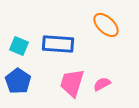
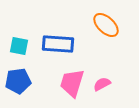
cyan square: rotated 12 degrees counterclockwise
blue pentagon: rotated 30 degrees clockwise
